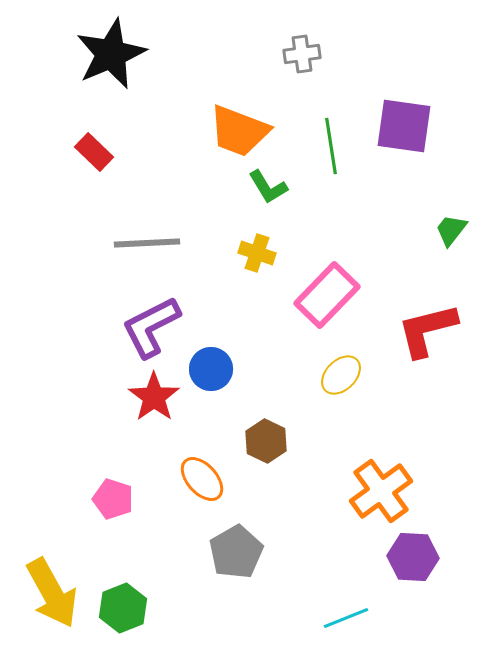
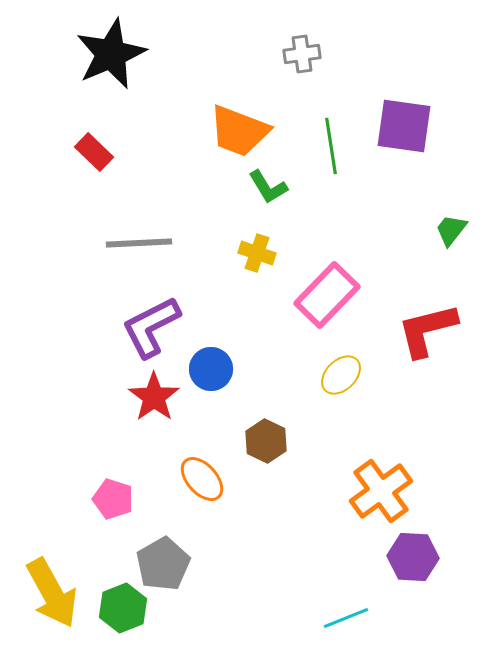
gray line: moved 8 px left
gray pentagon: moved 73 px left, 12 px down
